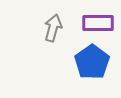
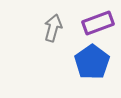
purple rectangle: rotated 20 degrees counterclockwise
